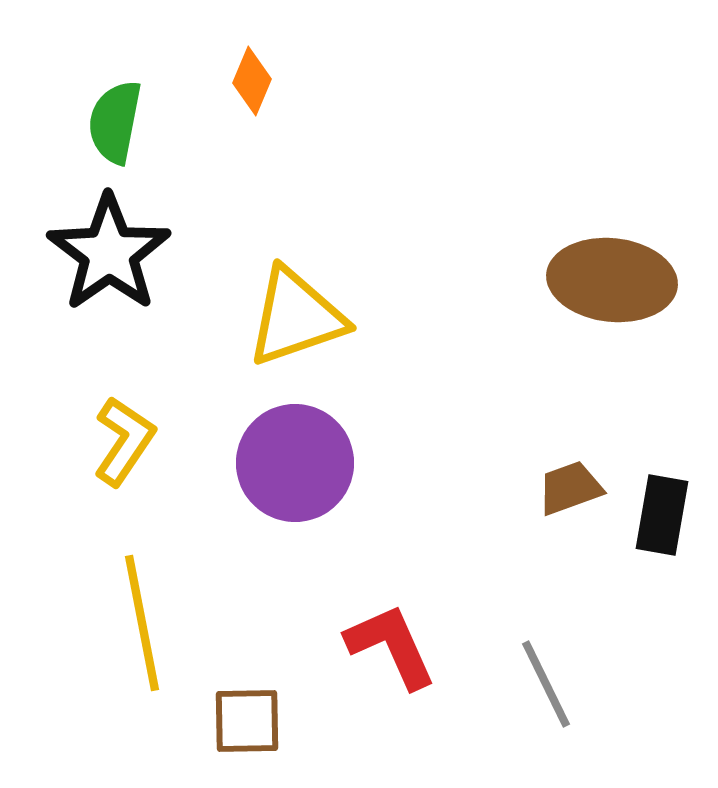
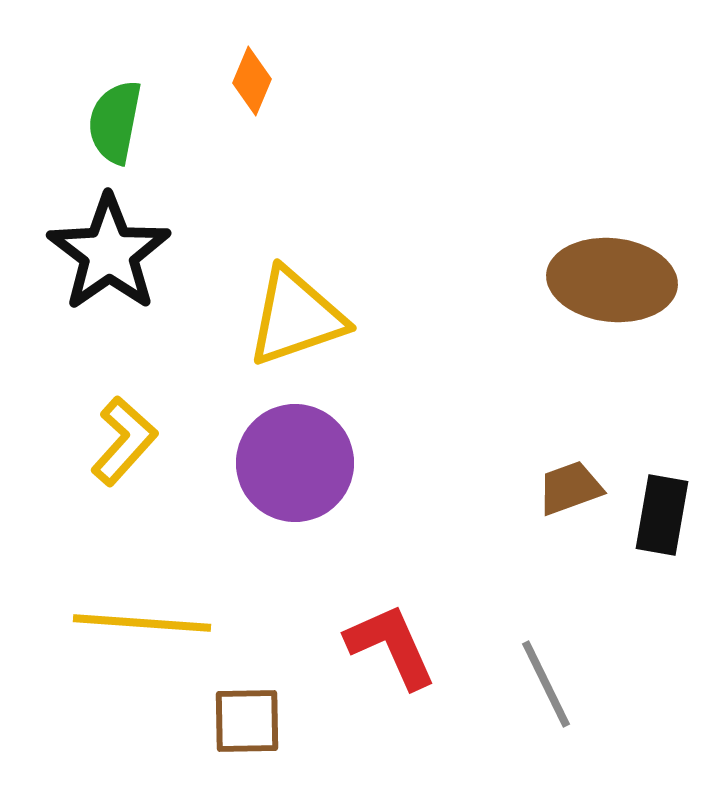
yellow L-shape: rotated 8 degrees clockwise
yellow line: rotated 75 degrees counterclockwise
